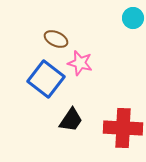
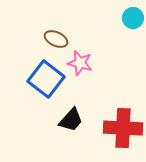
black trapezoid: rotated 8 degrees clockwise
